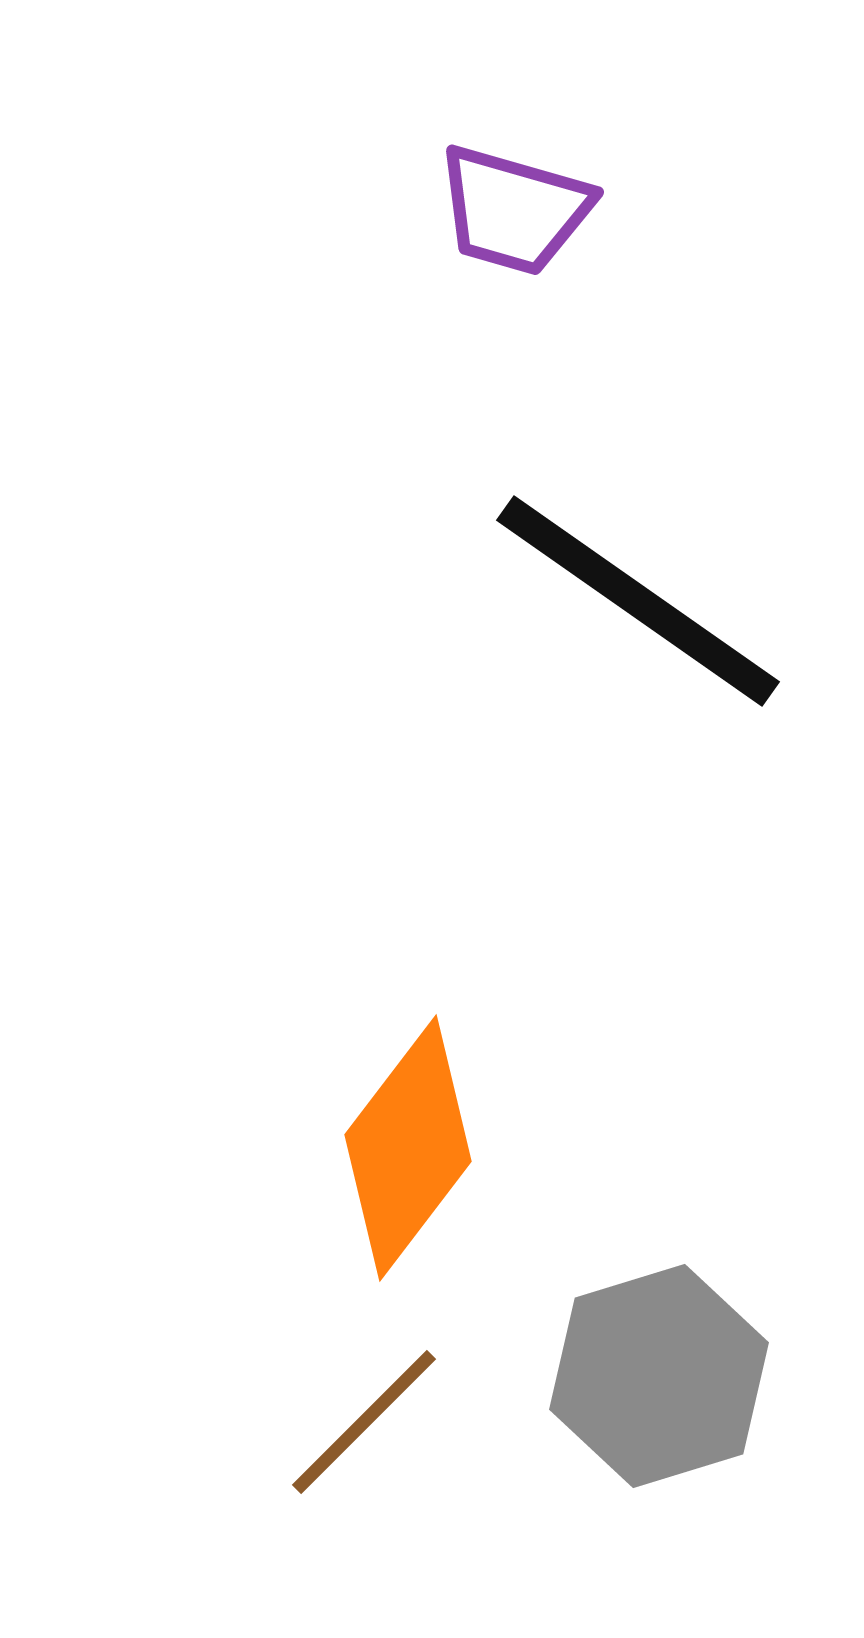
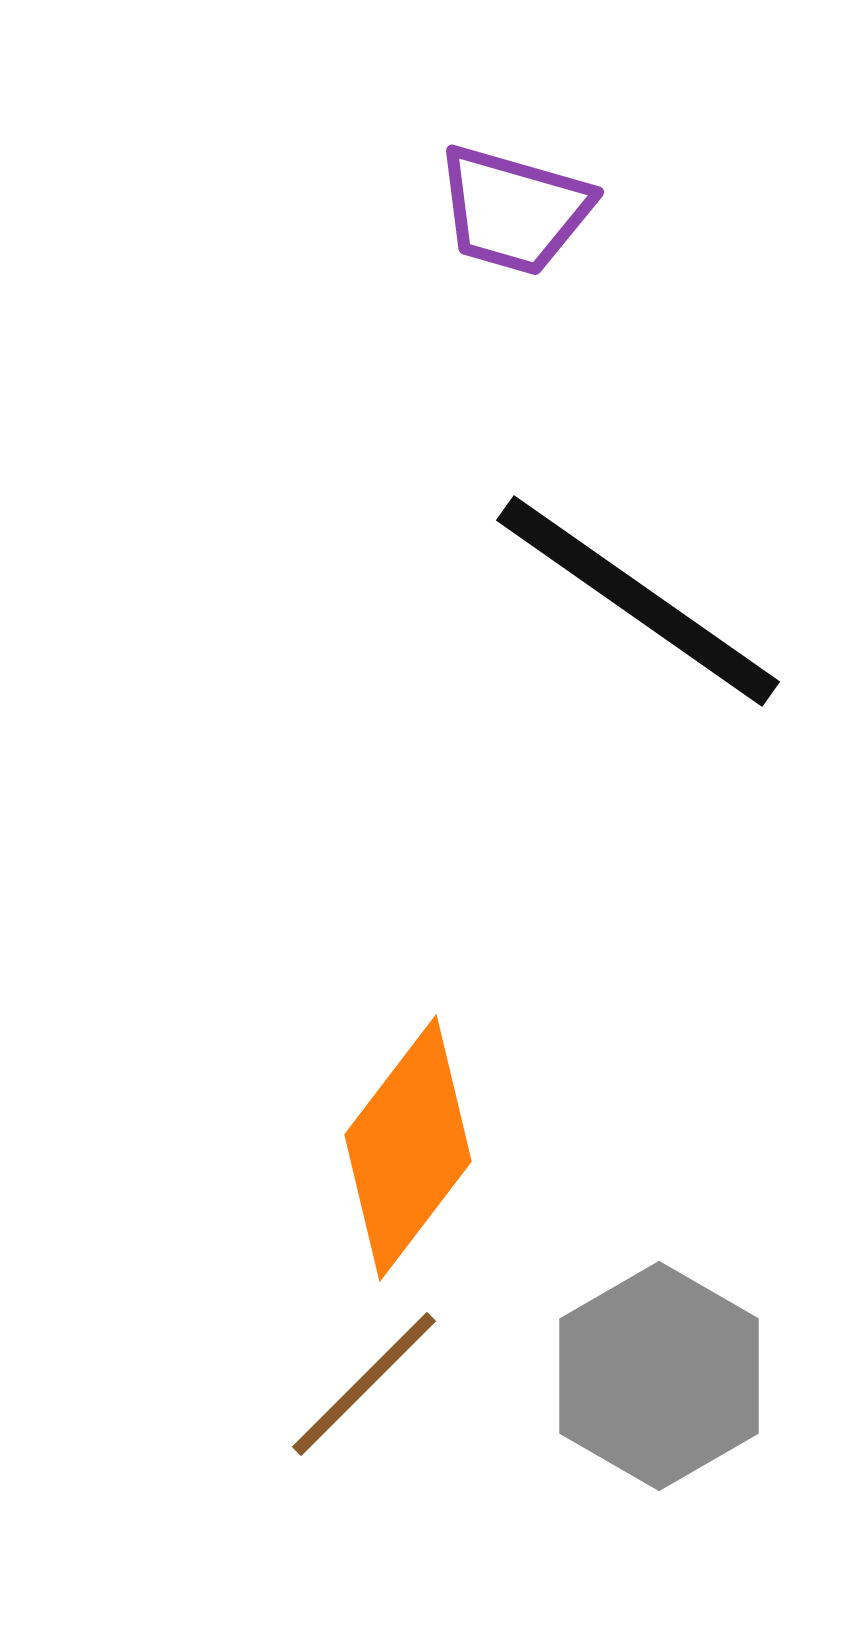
gray hexagon: rotated 13 degrees counterclockwise
brown line: moved 38 px up
